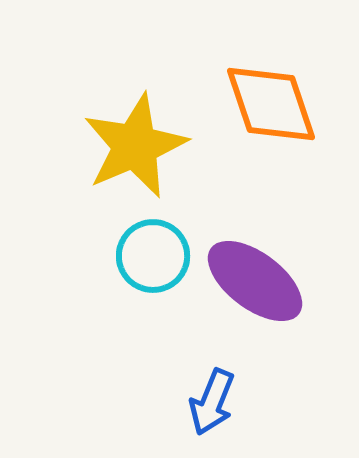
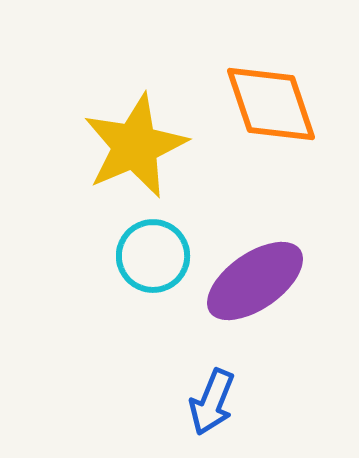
purple ellipse: rotated 72 degrees counterclockwise
